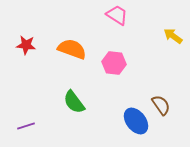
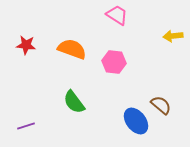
yellow arrow: rotated 42 degrees counterclockwise
pink hexagon: moved 1 px up
brown semicircle: rotated 15 degrees counterclockwise
